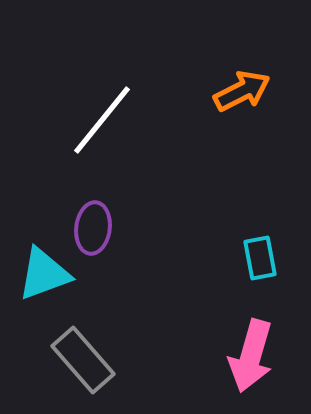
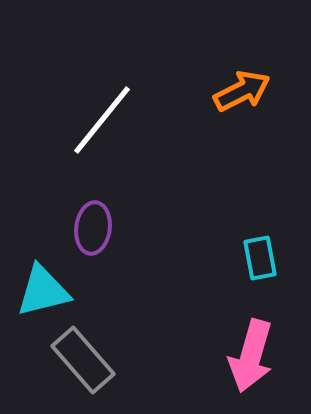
cyan triangle: moved 1 px left, 17 px down; rotated 6 degrees clockwise
